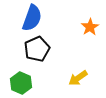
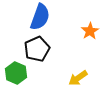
blue semicircle: moved 8 px right, 1 px up
orange star: moved 4 px down
green hexagon: moved 5 px left, 10 px up
